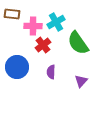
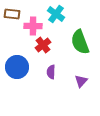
cyan cross: moved 8 px up; rotated 24 degrees counterclockwise
green semicircle: moved 2 px right, 1 px up; rotated 15 degrees clockwise
